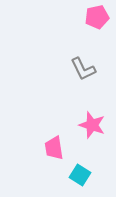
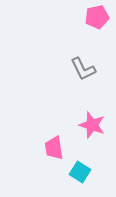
cyan square: moved 3 px up
